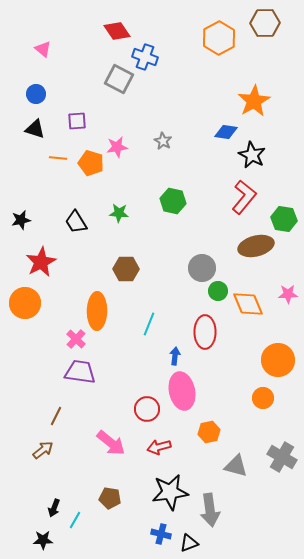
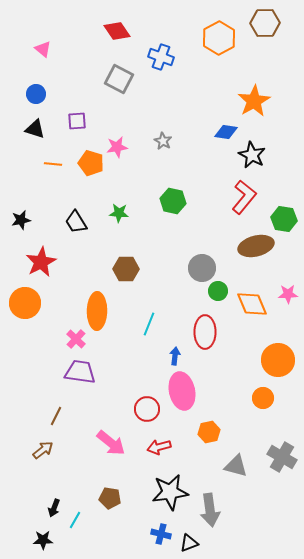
blue cross at (145, 57): moved 16 px right
orange line at (58, 158): moved 5 px left, 6 px down
orange diamond at (248, 304): moved 4 px right
